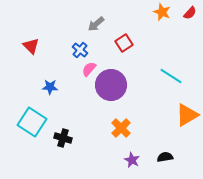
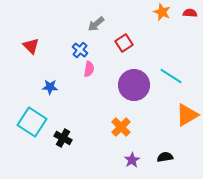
red semicircle: rotated 128 degrees counterclockwise
pink semicircle: rotated 147 degrees clockwise
purple circle: moved 23 px right
orange cross: moved 1 px up
black cross: rotated 12 degrees clockwise
purple star: rotated 14 degrees clockwise
